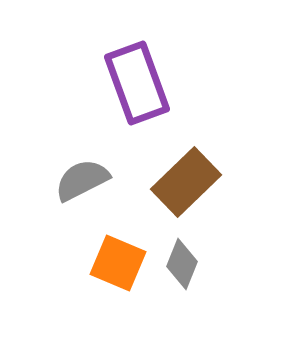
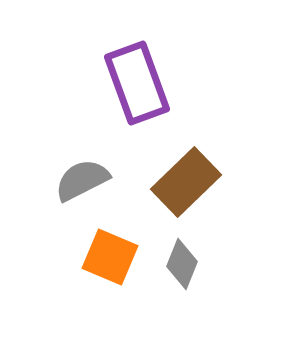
orange square: moved 8 px left, 6 px up
